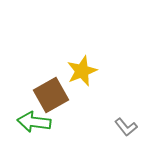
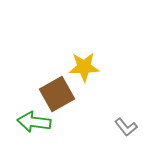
yellow star: moved 2 px right, 4 px up; rotated 20 degrees clockwise
brown square: moved 6 px right, 1 px up
